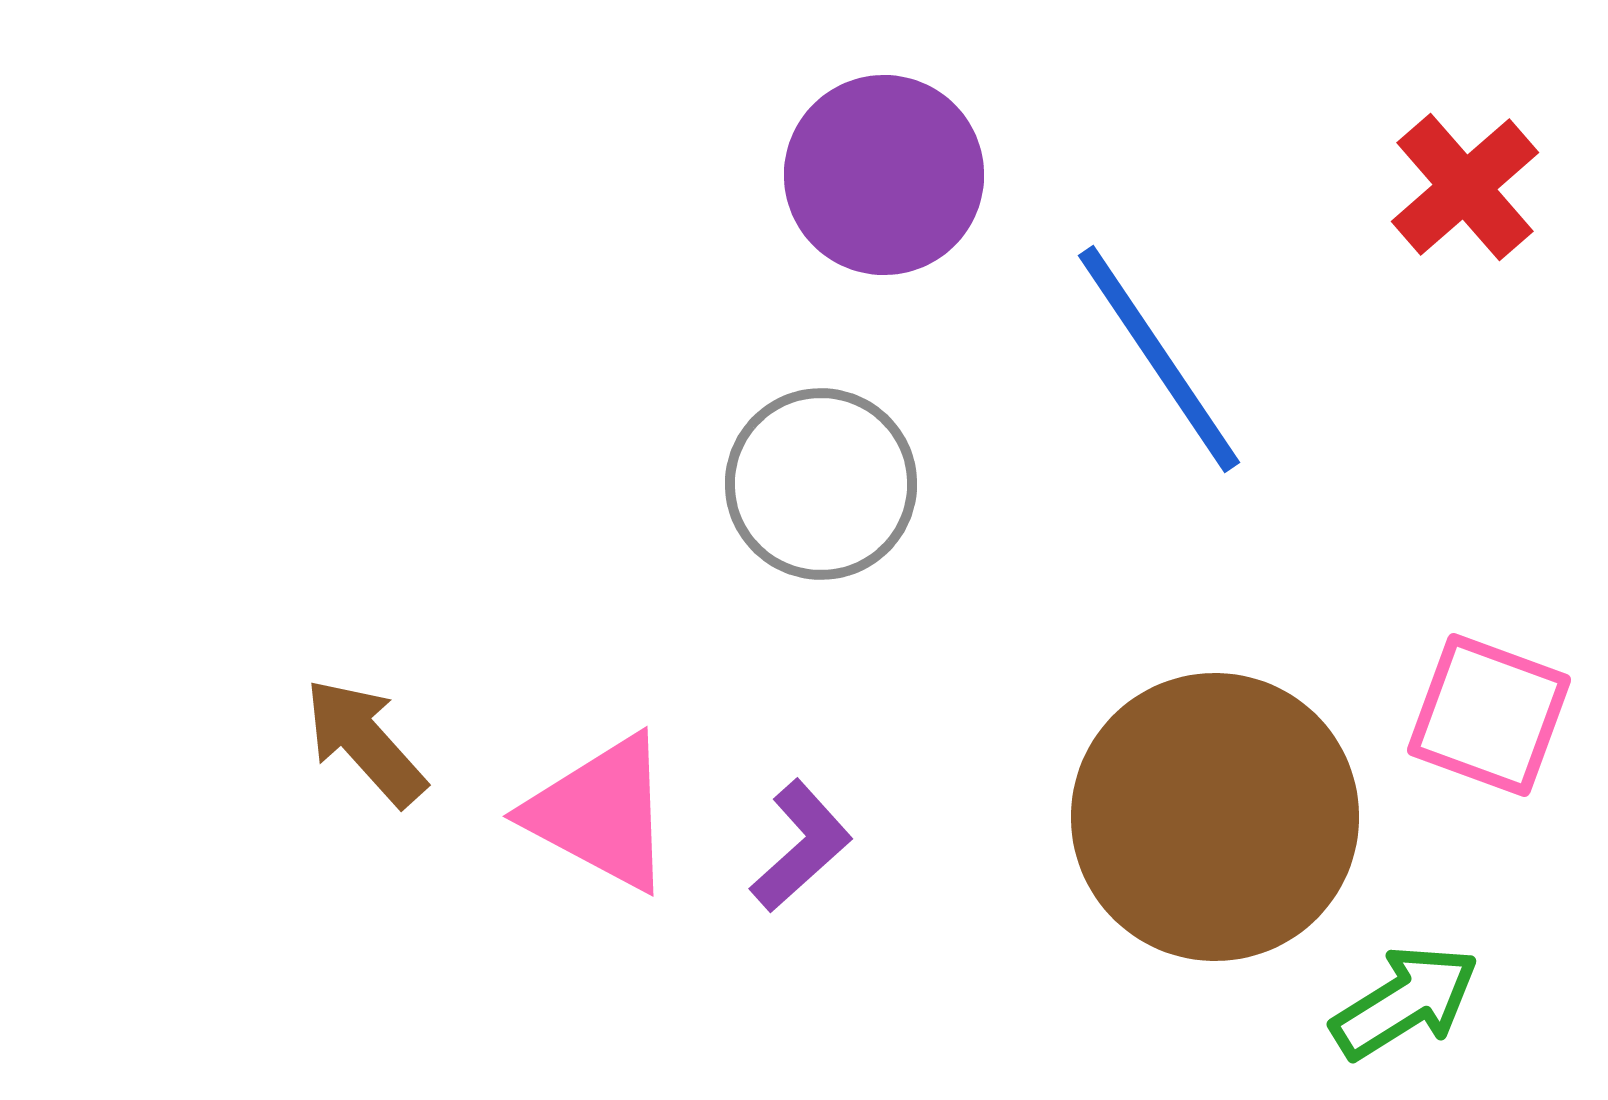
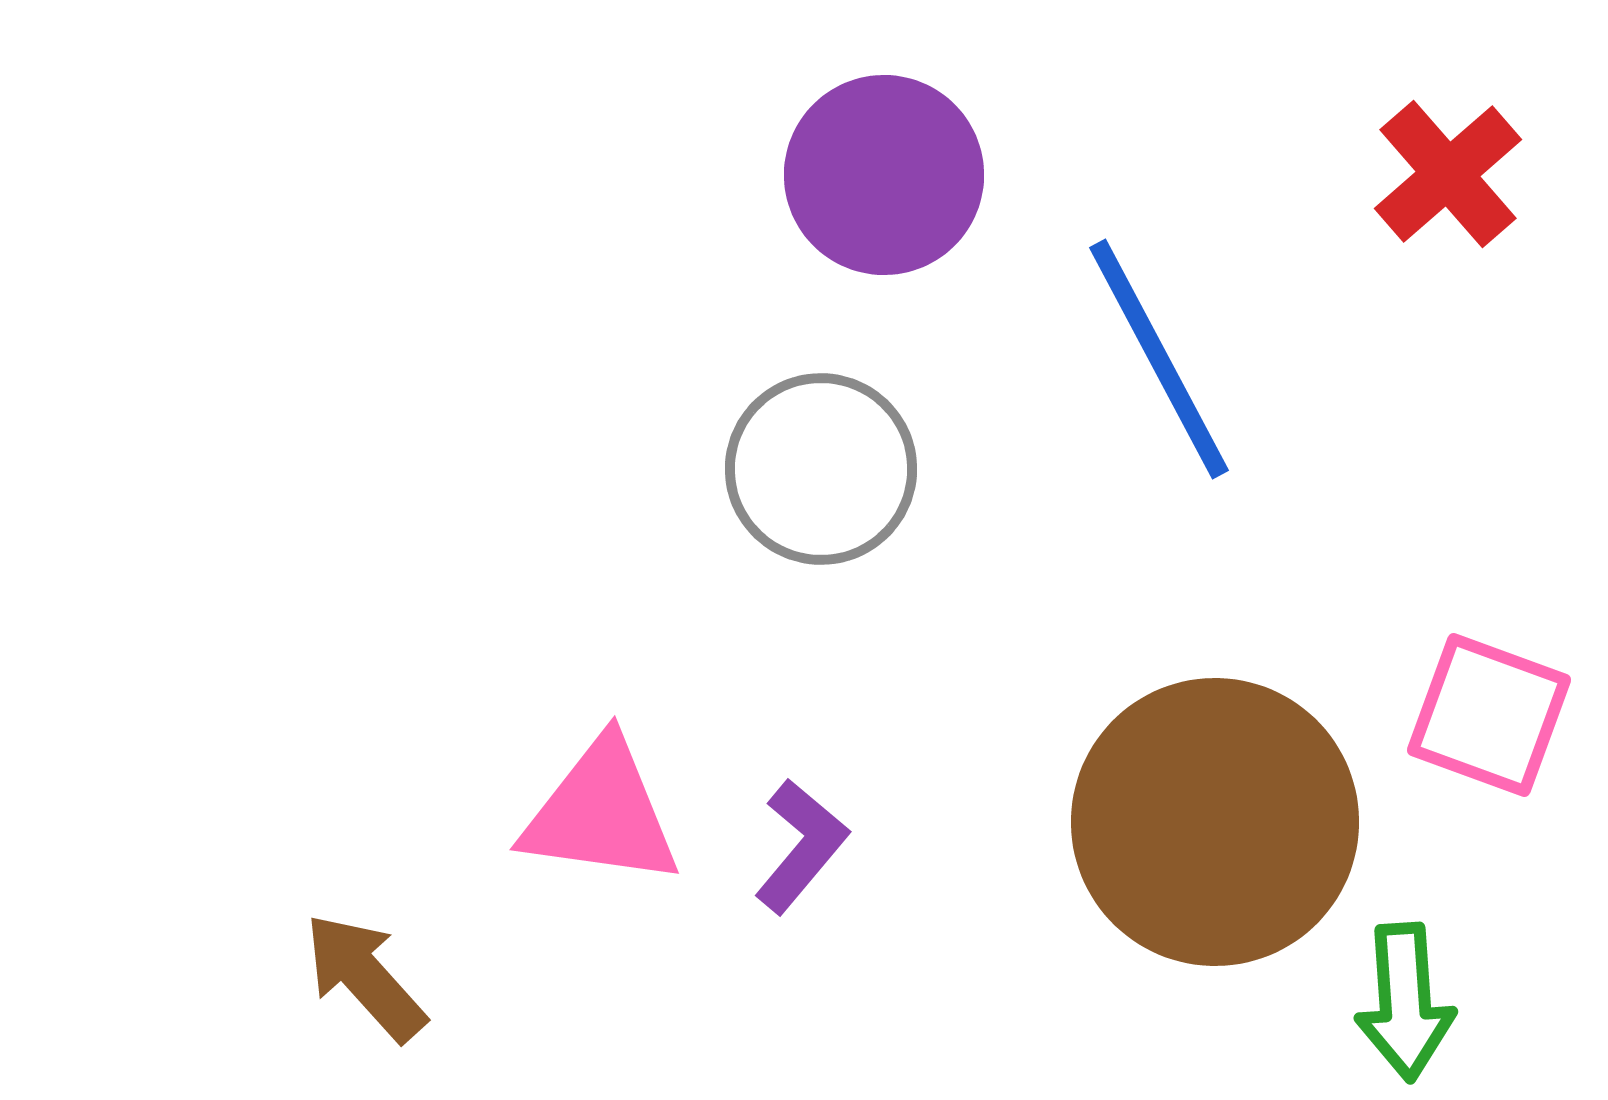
red cross: moved 17 px left, 13 px up
blue line: rotated 6 degrees clockwise
gray circle: moved 15 px up
brown arrow: moved 235 px down
pink triangle: rotated 20 degrees counterclockwise
brown circle: moved 5 px down
purple L-shape: rotated 8 degrees counterclockwise
green arrow: rotated 118 degrees clockwise
